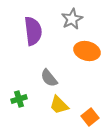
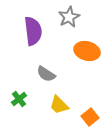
gray star: moved 3 px left, 2 px up
gray semicircle: moved 3 px left, 4 px up; rotated 18 degrees counterclockwise
green cross: rotated 21 degrees counterclockwise
